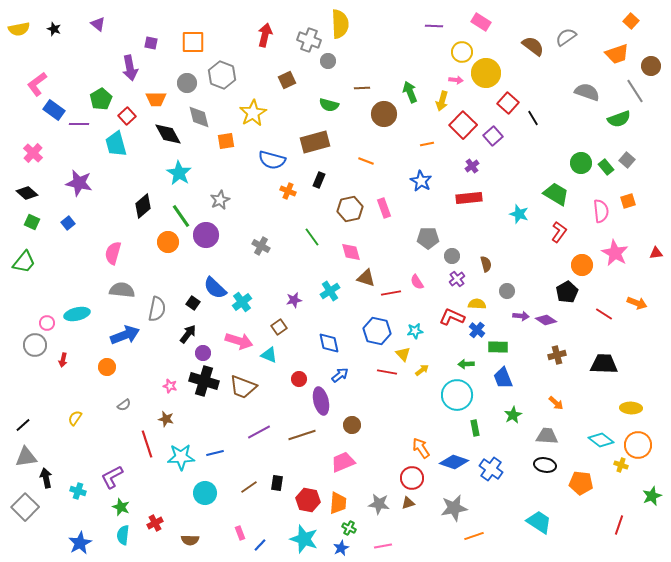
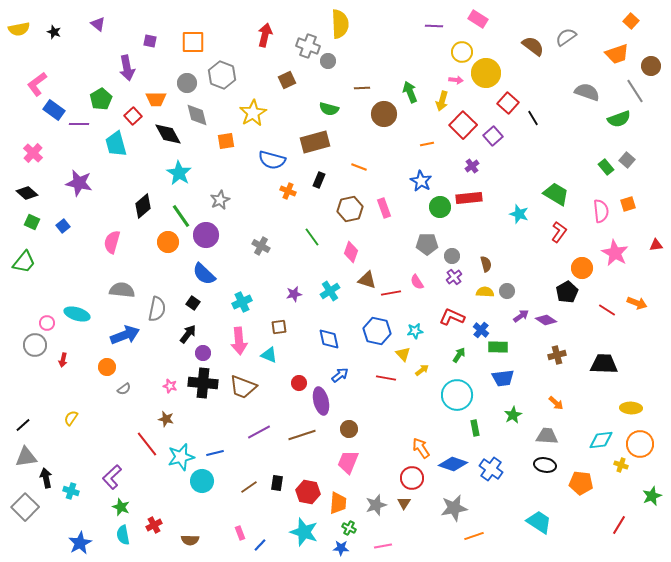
pink rectangle at (481, 22): moved 3 px left, 3 px up
black star at (54, 29): moved 3 px down
gray cross at (309, 40): moved 1 px left, 6 px down
purple square at (151, 43): moved 1 px left, 2 px up
purple arrow at (130, 68): moved 3 px left
green semicircle at (329, 105): moved 4 px down
red square at (127, 116): moved 6 px right
gray diamond at (199, 117): moved 2 px left, 2 px up
orange line at (366, 161): moved 7 px left, 6 px down
green circle at (581, 163): moved 141 px left, 44 px down
orange square at (628, 201): moved 3 px down
blue square at (68, 223): moved 5 px left, 3 px down
gray pentagon at (428, 238): moved 1 px left, 6 px down
pink diamond at (351, 252): rotated 35 degrees clockwise
pink semicircle at (113, 253): moved 1 px left, 11 px up
red triangle at (656, 253): moved 8 px up
orange circle at (582, 265): moved 3 px down
brown triangle at (366, 278): moved 1 px right, 2 px down
purple cross at (457, 279): moved 3 px left, 2 px up
blue semicircle at (215, 288): moved 11 px left, 14 px up
purple star at (294, 300): moved 6 px up
cyan cross at (242, 302): rotated 12 degrees clockwise
yellow semicircle at (477, 304): moved 8 px right, 12 px up
cyan ellipse at (77, 314): rotated 30 degrees clockwise
red line at (604, 314): moved 3 px right, 4 px up
purple arrow at (521, 316): rotated 42 degrees counterclockwise
brown square at (279, 327): rotated 28 degrees clockwise
blue cross at (477, 330): moved 4 px right
pink arrow at (239, 341): rotated 68 degrees clockwise
blue diamond at (329, 343): moved 4 px up
green arrow at (466, 364): moved 7 px left, 9 px up; rotated 126 degrees clockwise
red line at (387, 372): moved 1 px left, 6 px down
blue trapezoid at (503, 378): rotated 75 degrees counterclockwise
red circle at (299, 379): moved 4 px down
black cross at (204, 381): moved 1 px left, 2 px down; rotated 12 degrees counterclockwise
gray semicircle at (124, 405): moved 16 px up
yellow semicircle at (75, 418): moved 4 px left
brown circle at (352, 425): moved 3 px left, 4 px down
cyan diamond at (601, 440): rotated 45 degrees counterclockwise
red line at (147, 444): rotated 20 degrees counterclockwise
orange circle at (638, 445): moved 2 px right, 1 px up
cyan star at (181, 457): rotated 12 degrees counterclockwise
pink trapezoid at (343, 462): moved 5 px right; rotated 45 degrees counterclockwise
blue diamond at (454, 462): moved 1 px left, 2 px down
purple L-shape at (112, 477): rotated 15 degrees counterclockwise
cyan cross at (78, 491): moved 7 px left
cyan circle at (205, 493): moved 3 px left, 12 px up
red hexagon at (308, 500): moved 8 px up
brown triangle at (408, 503): moved 4 px left; rotated 40 degrees counterclockwise
gray star at (379, 504): moved 3 px left, 1 px down; rotated 25 degrees counterclockwise
red cross at (155, 523): moved 1 px left, 2 px down
red line at (619, 525): rotated 12 degrees clockwise
cyan semicircle at (123, 535): rotated 18 degrees counterclockwise
cyan star at (304, 539): moved 7 px up
blue star at (341, 548): rotated 28 degrees clockwise
